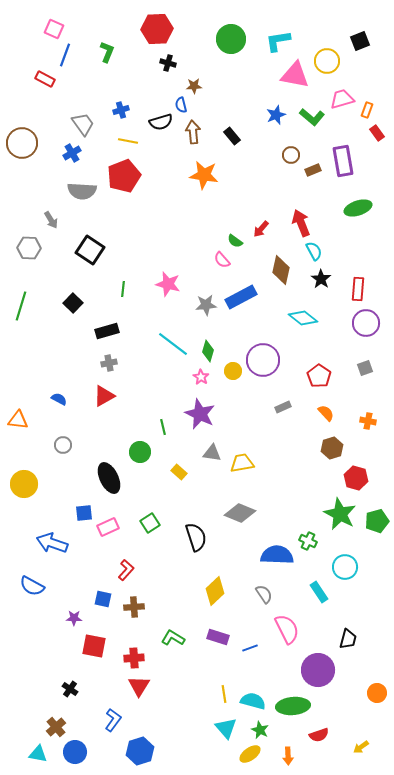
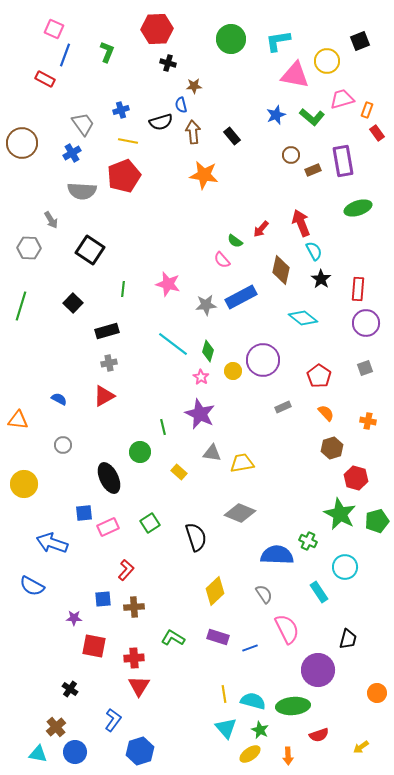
blue square at (103, 599): rotated 18 degrees counterclockwise
